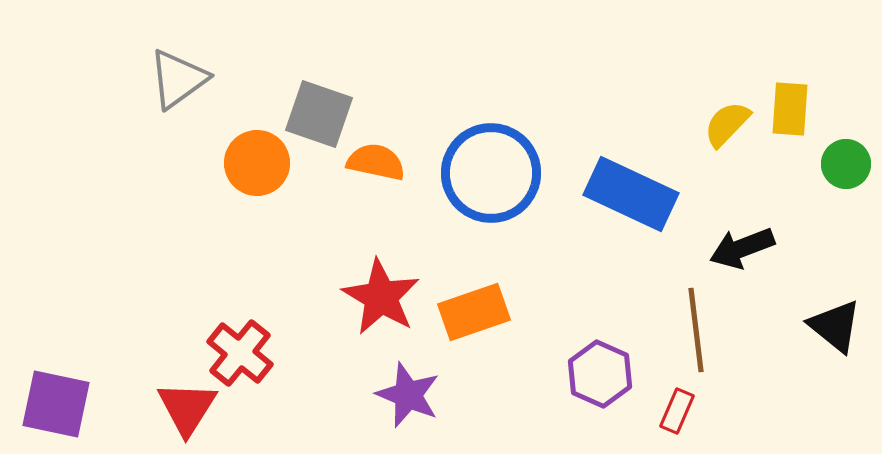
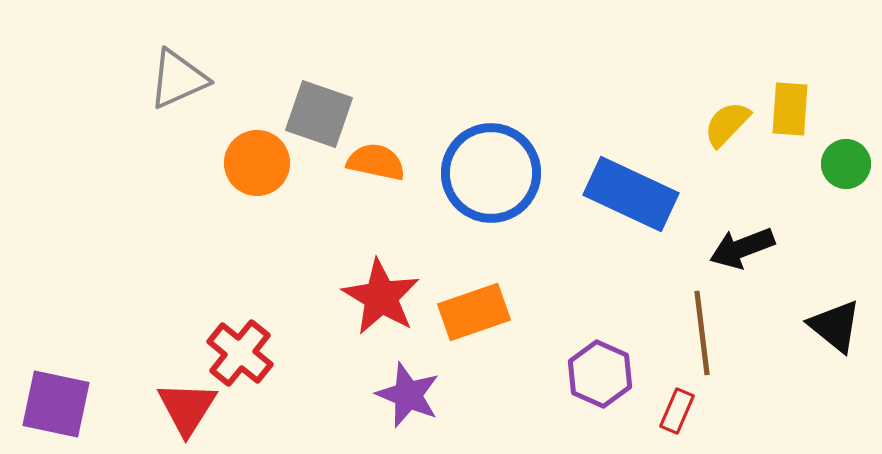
gray triangle: rotated 12 degrees clockwise
brown line: moved 6 px right, 3 px down
